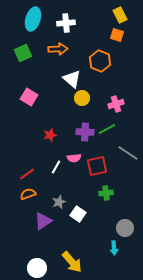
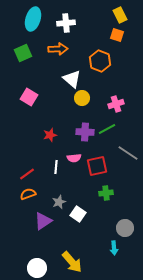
white line: rotated 24 degrees counterclockwise
